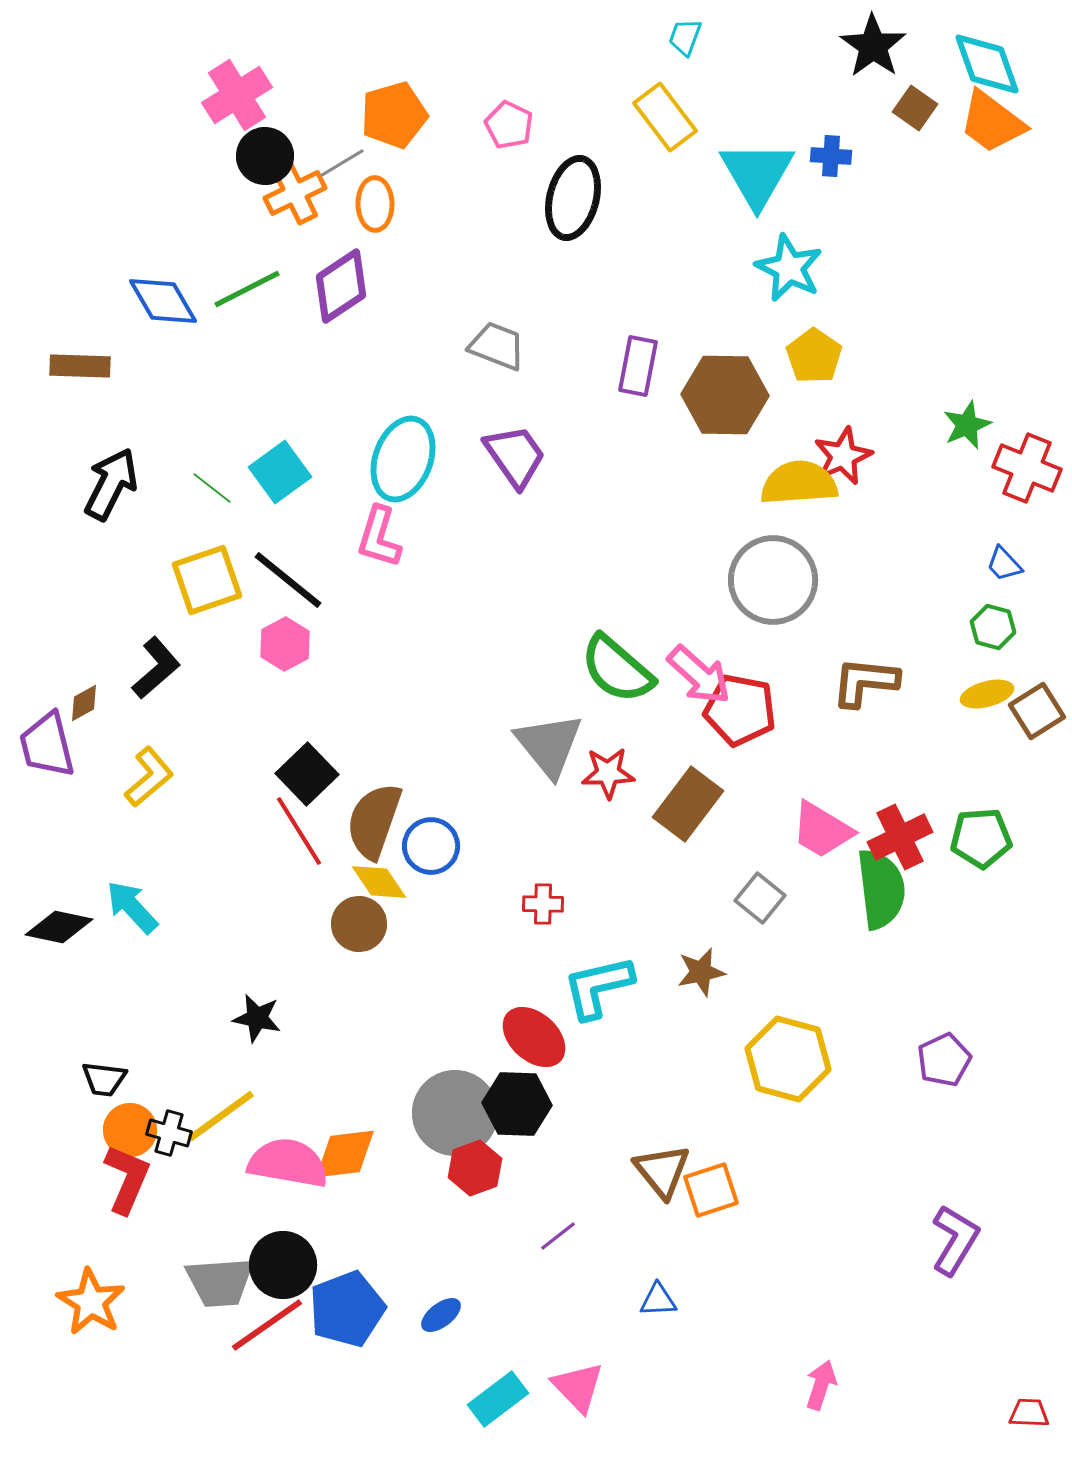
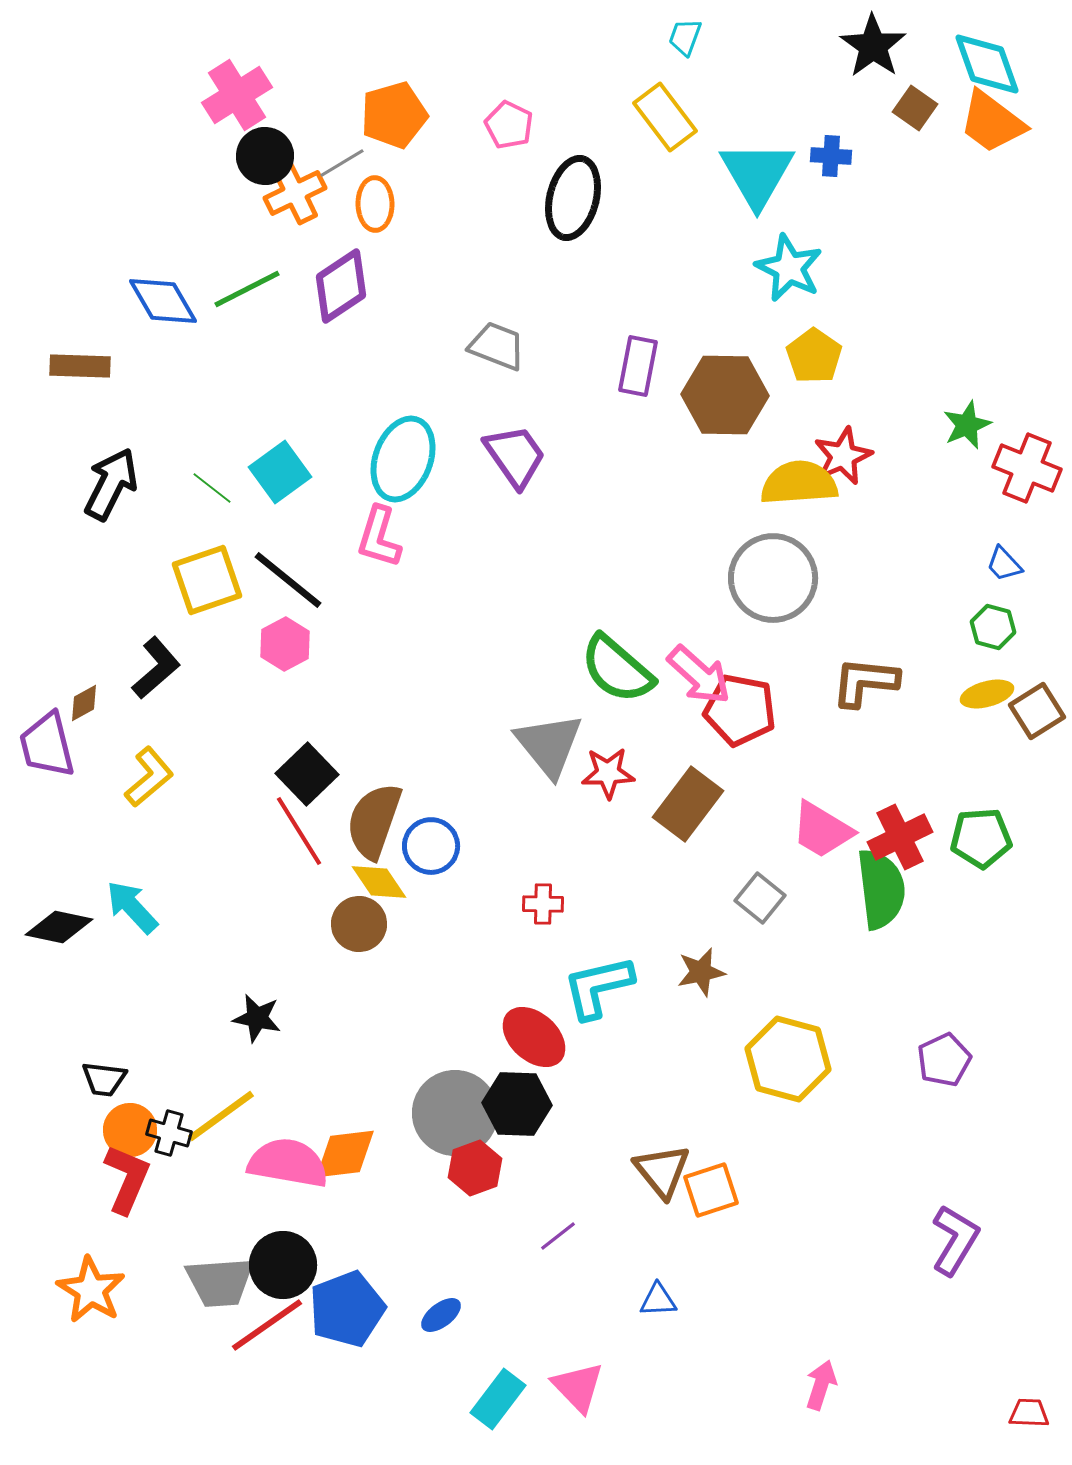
gray circle at (773, 580): moved 2 px up
orange star at (91, 1302): moved 12 px up
cyan rectangle at (498, 1399): rotated 16 degrees counterclockwise
